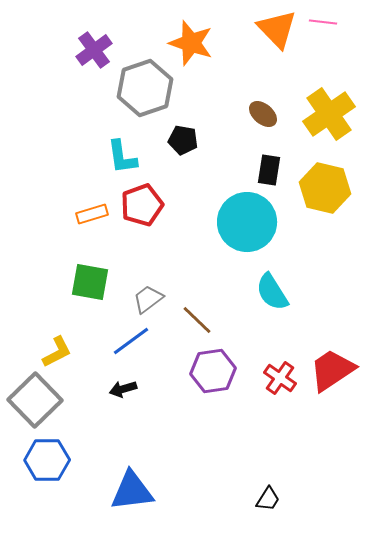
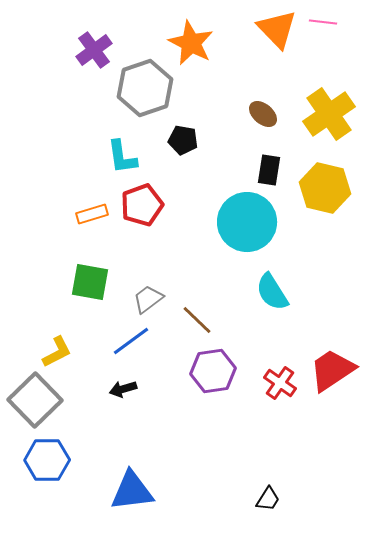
orange star: rotated 9 degrees clockwise
red cross: moved 5 px down
